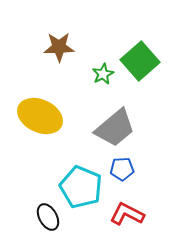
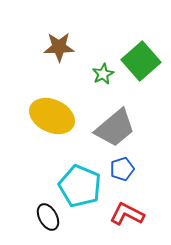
green square: moved 1 px right
yellow ellipse: moved 12 px right
blue pentagon: rotated 15 degrees counterclockwise
cyan pentagon: moved 1 px left, 1 px up
